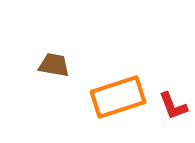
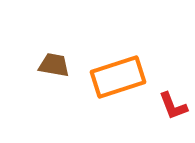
orange rectangle: moved 20 px up
